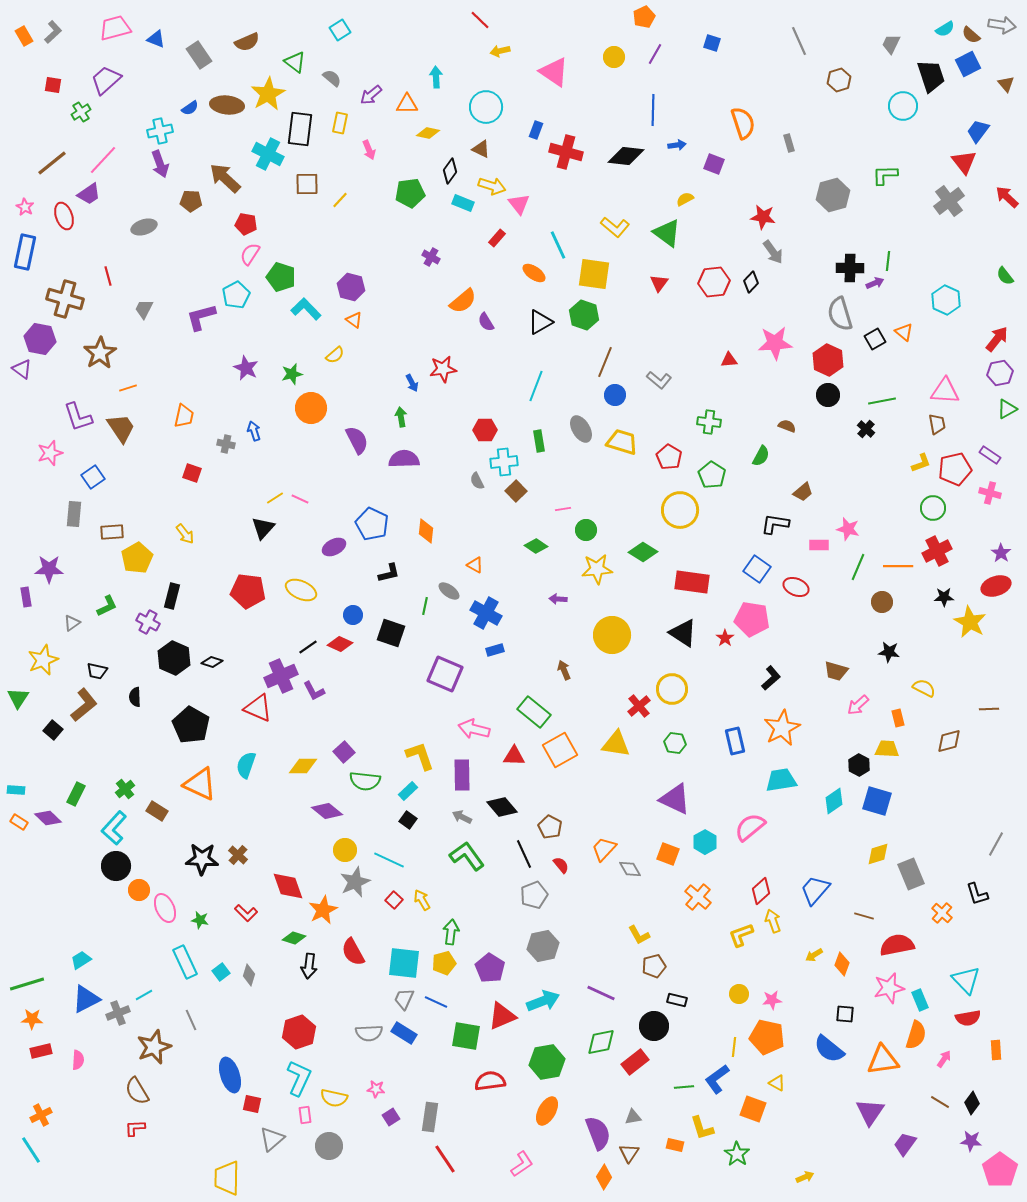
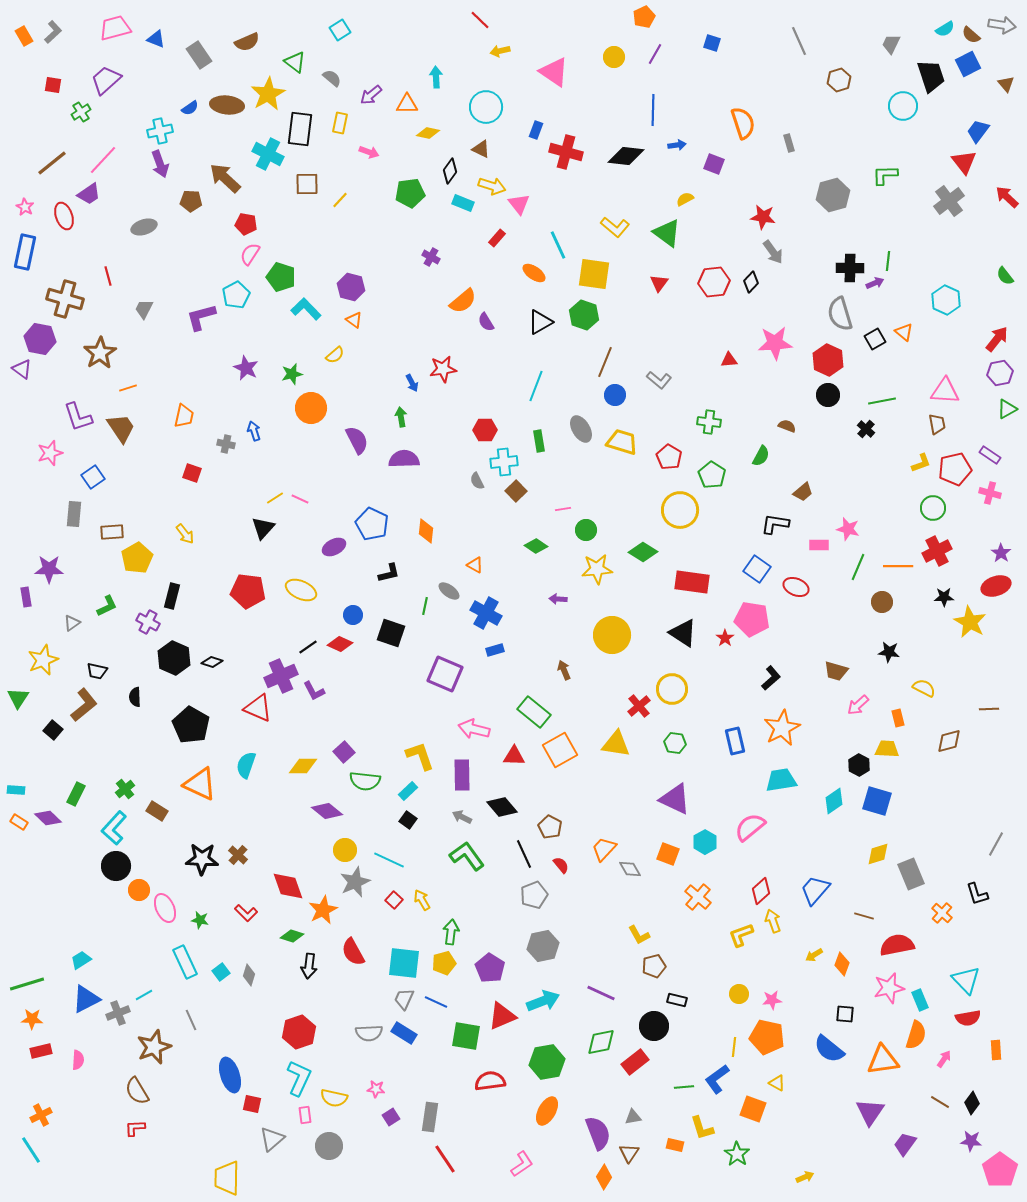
pink arrow at (369, 150): moved 2 px down; rotated 48 degrees counterclockwise
green diamond at (294, 938): moved 2 px left, 2 px up
